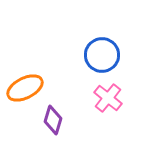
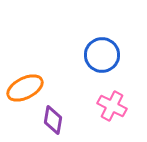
pink cross: moved 4 px right, 8 px down; rotated 12 degrees counterclockwise
purple diamond: rotated 8 degrees counterclockwise
